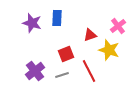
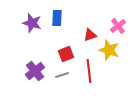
red line: rotated 20 degrees clockwise
